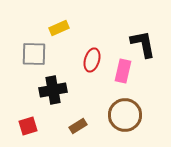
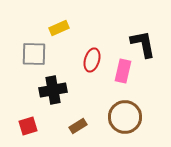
brown circle: moved 2 px down
